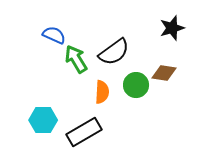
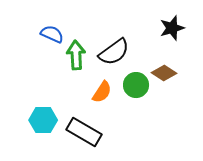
blue semicircle: moved 2 px left, 1 px up
green arrow: moved 4 px up; rotated 28 degrees clockwise
brown diamond: rotated 25 degrees clockwise
orange semicircle: rotated 30 degrees clockwise
black rectangle: rotated 60 degrees clockwise
